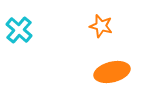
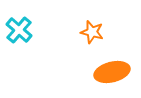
orange star: moved 9 px left, 6 px down
